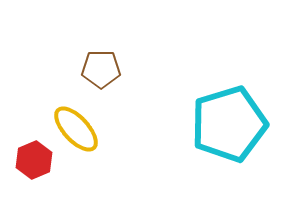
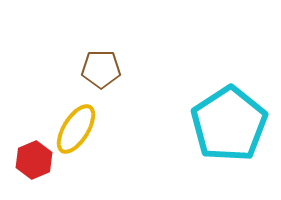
cyan pentagon: rotated 16 degrees counterclockwise
yellow ellipse: rotated 75 degrees clockwise
